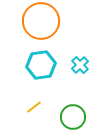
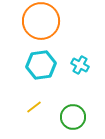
cyan cross: rotated 18 degrees counterclockwise
